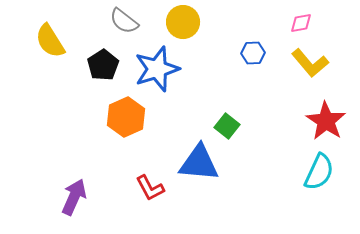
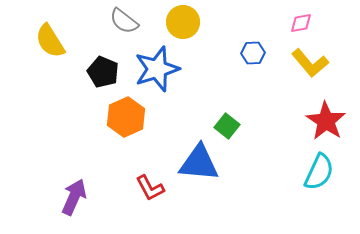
black pentagon: moved 7 px down; rotated 16 degrees counterclockwise
